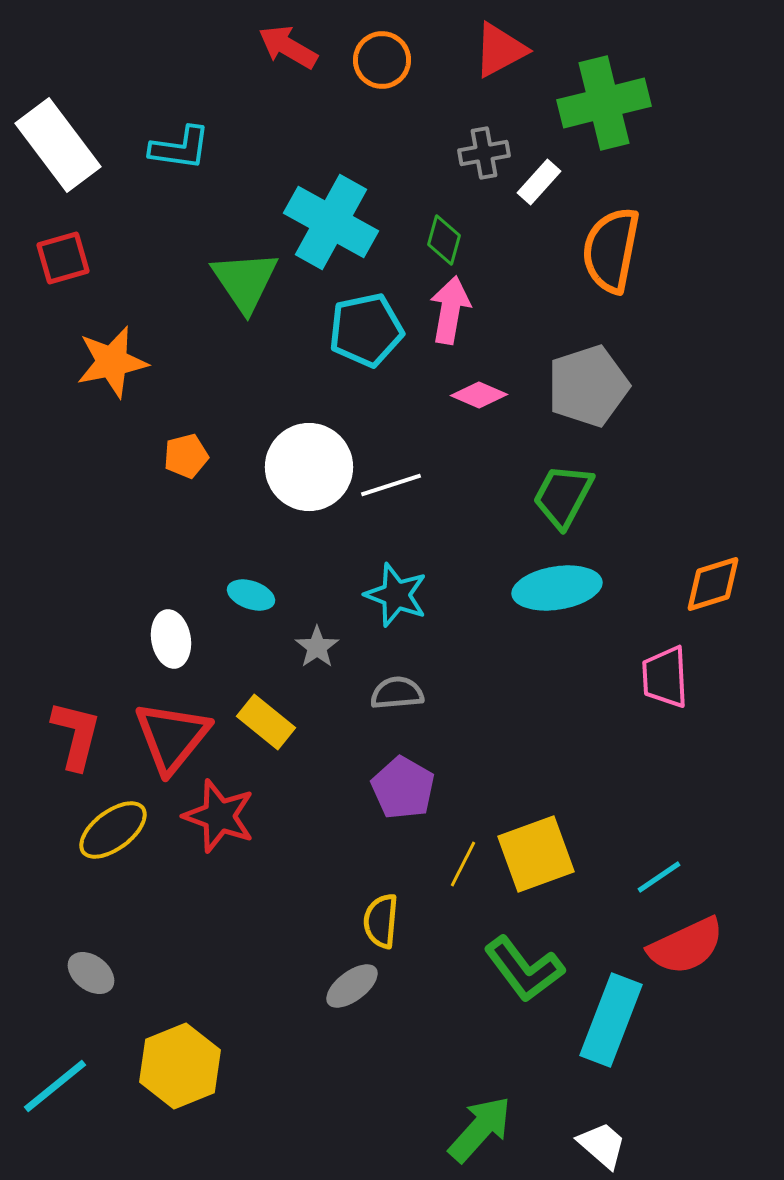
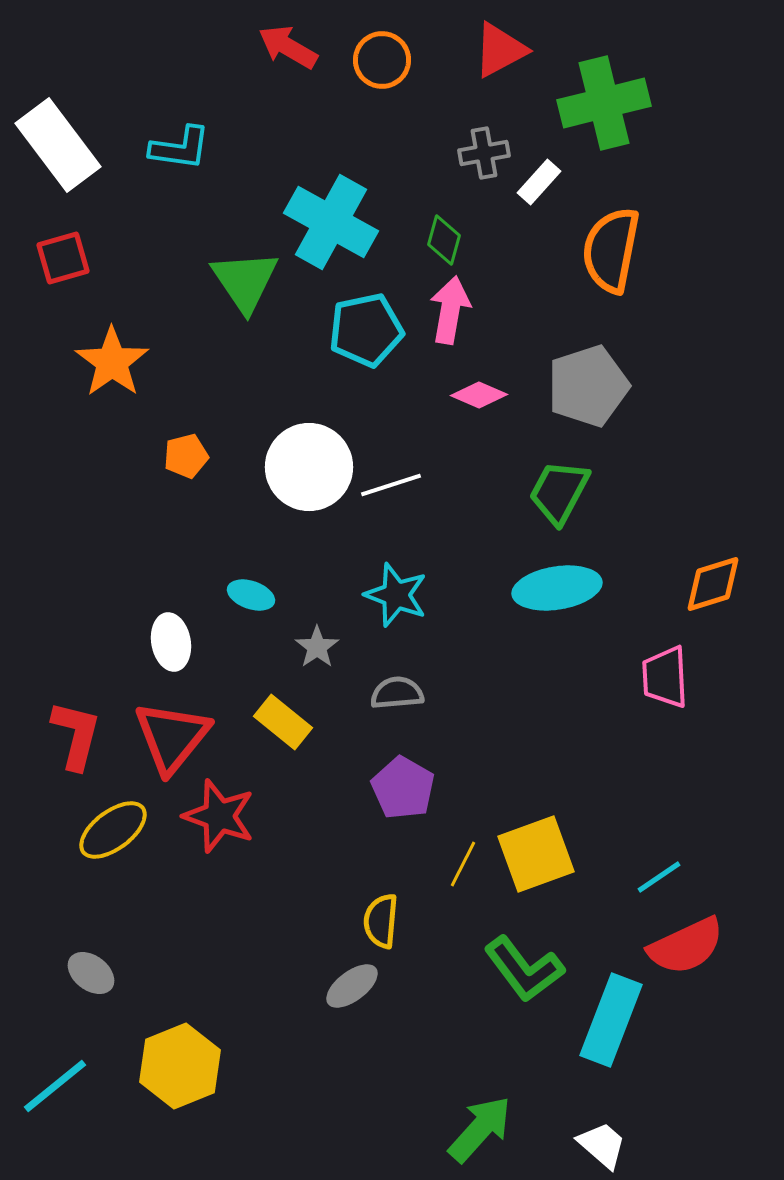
orange star at (112, 362): rotated 24 degrees counterclockwise
green trapezoid at (563, 496): moved 4 px left, 4 px up
white ellipse at (171, 639): moved 3 px down
yellow rectangle at (266, 722): moved 17 px right
